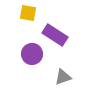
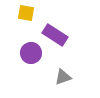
yellow square: moved 2 px left
purple circle: moved 1 px left, 1 px up
